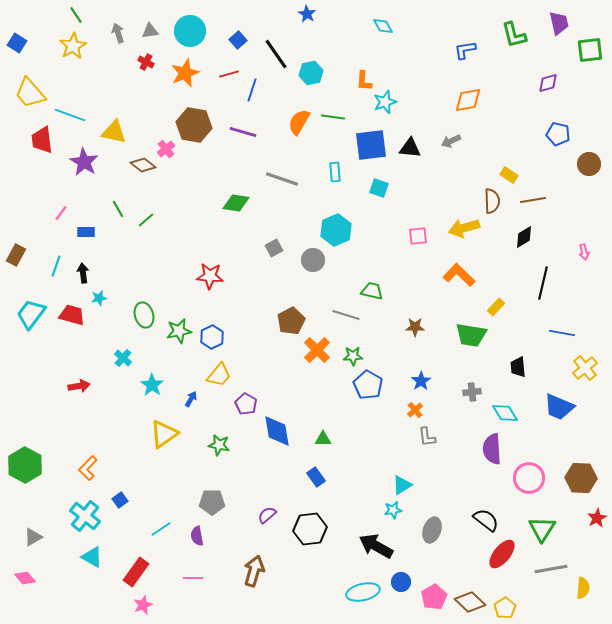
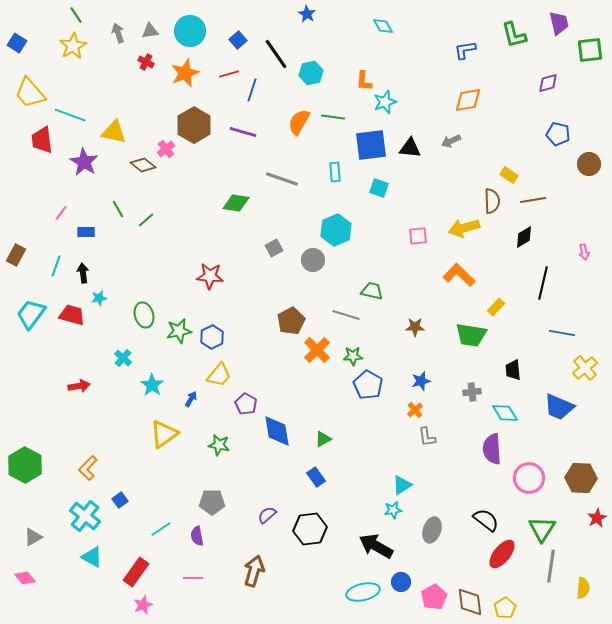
brown hexagon at (194, 125): rotated 20 degrees clockwise
black trapezoid at (518, 367): moved 5 px left, 3 px down
blue star at (421, 381): rotated 18 degrees clockwise
green triangle at (323, 439): rotated 30 degrees counterclockwise
gray line at (551, 569): moved 3 px up; rotated 72 degrees counterclockwise
brown diamond at (470, 602): rotated 40 degrees clockwise
